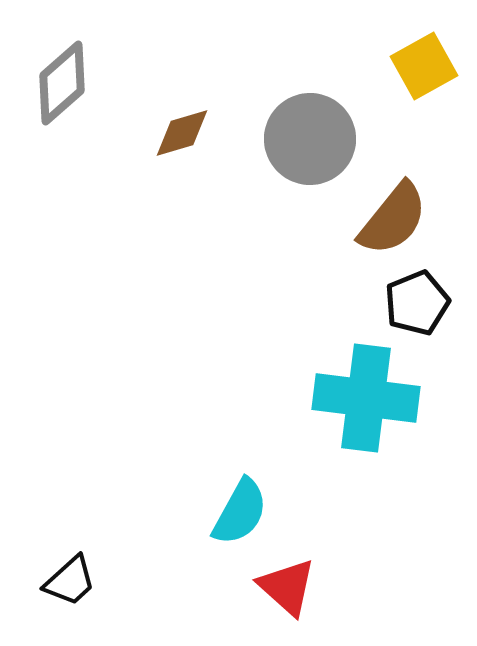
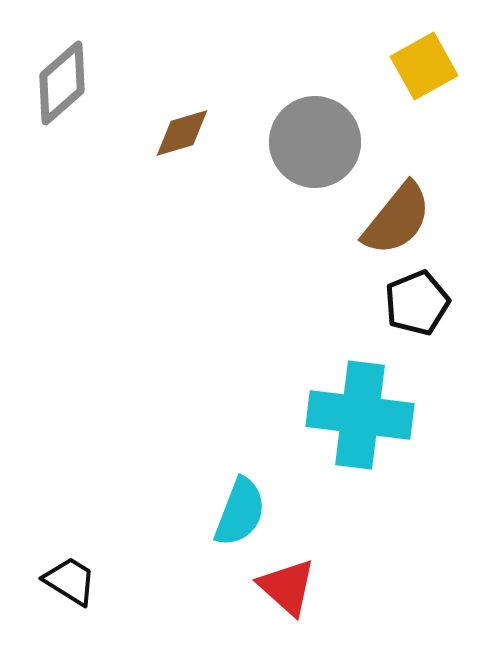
gray circle: moved 5 px right, 3 px down
brown semicircle: moved 4 px right
cyan cross: moved 6 px left, 17 px down
cyan semicircle: rotated 8 degrees counterclockwise
black trapezoid: rotated 106 degrees counterclockwise
